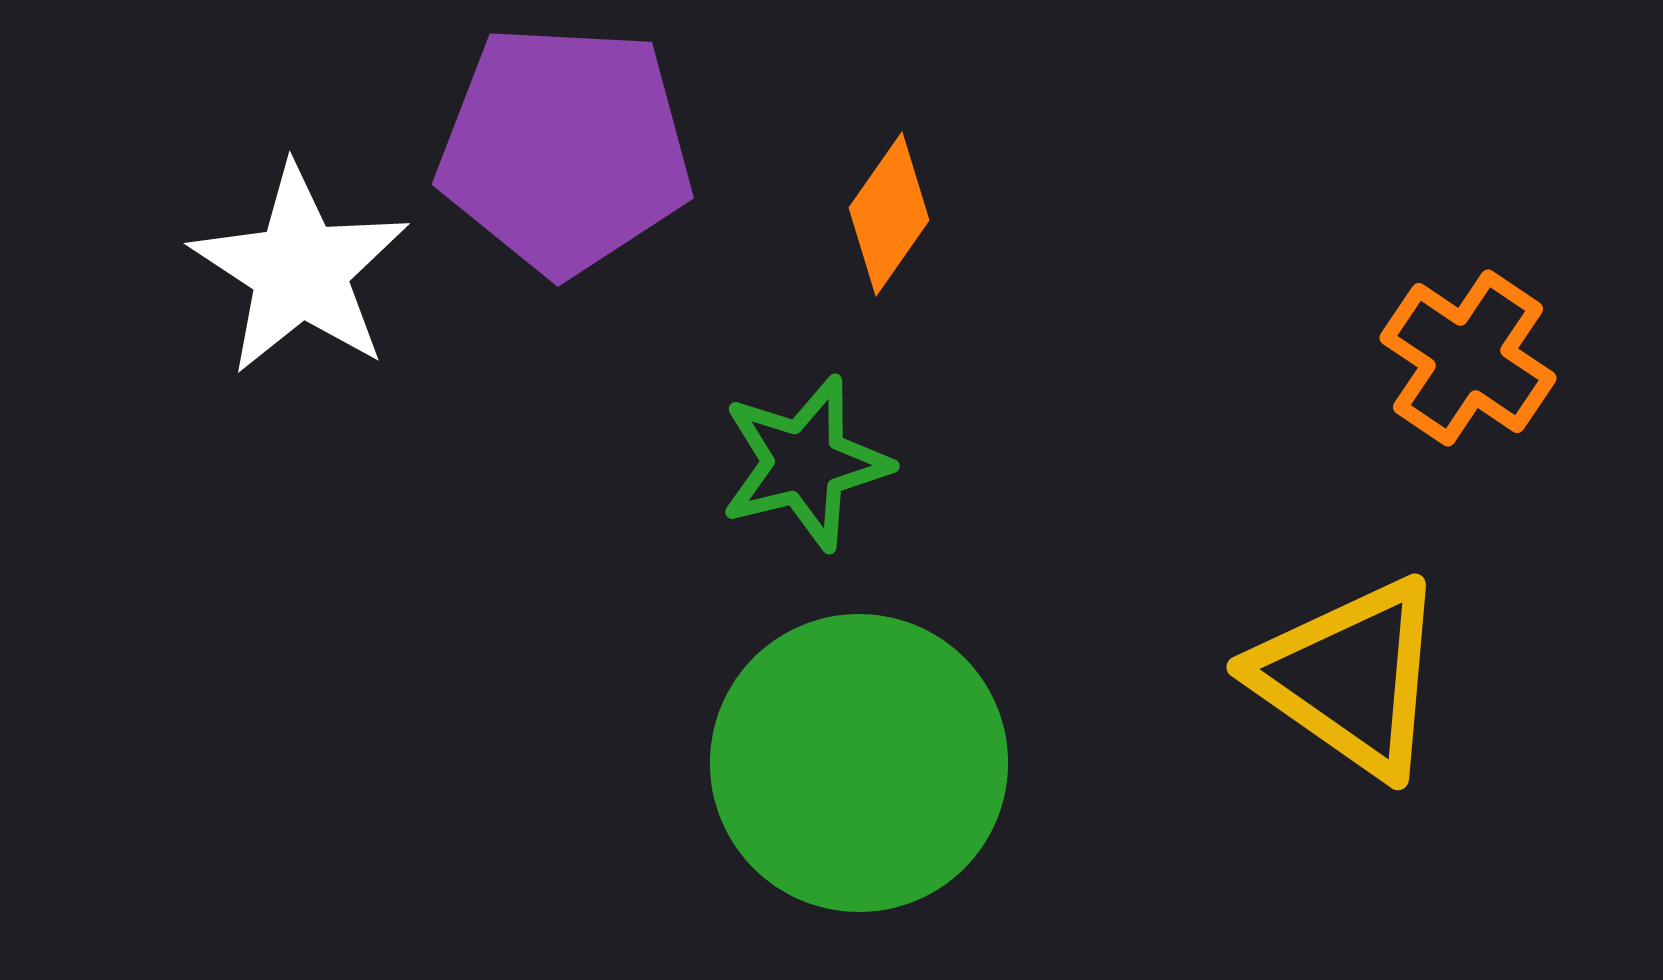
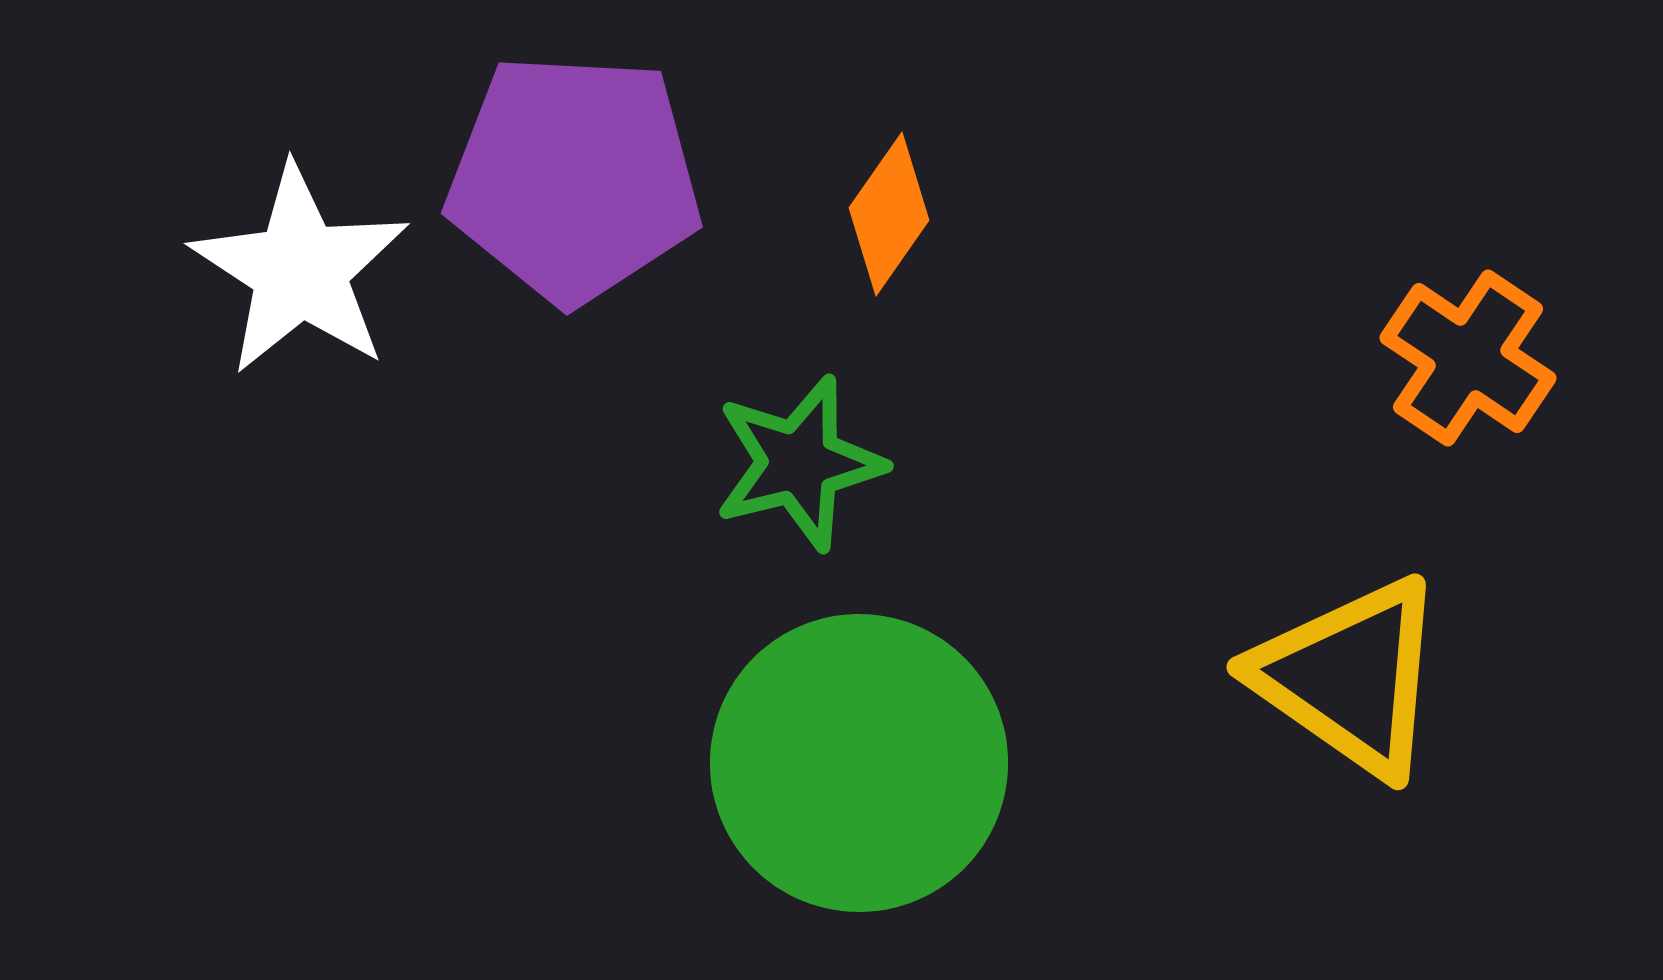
purple pentagon: moved 9 px right, 29 px down
green star: moved 6 px left
